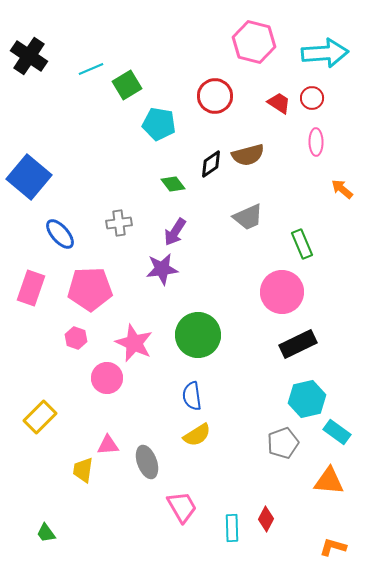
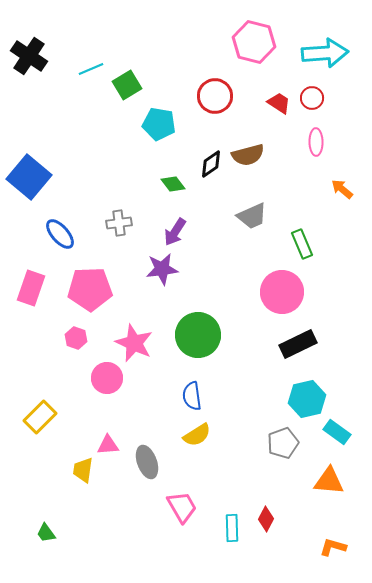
gray trapezoid at (248, 217): moved 4 px right, 1 px up
